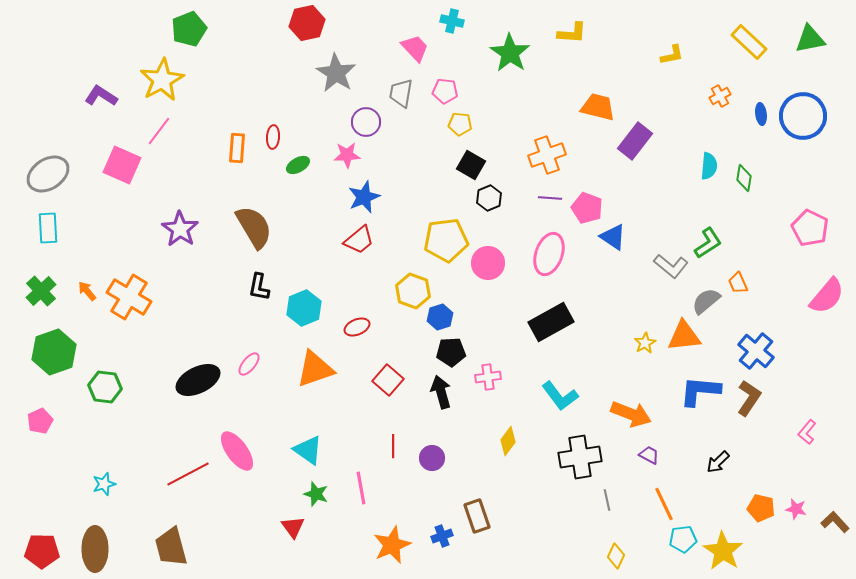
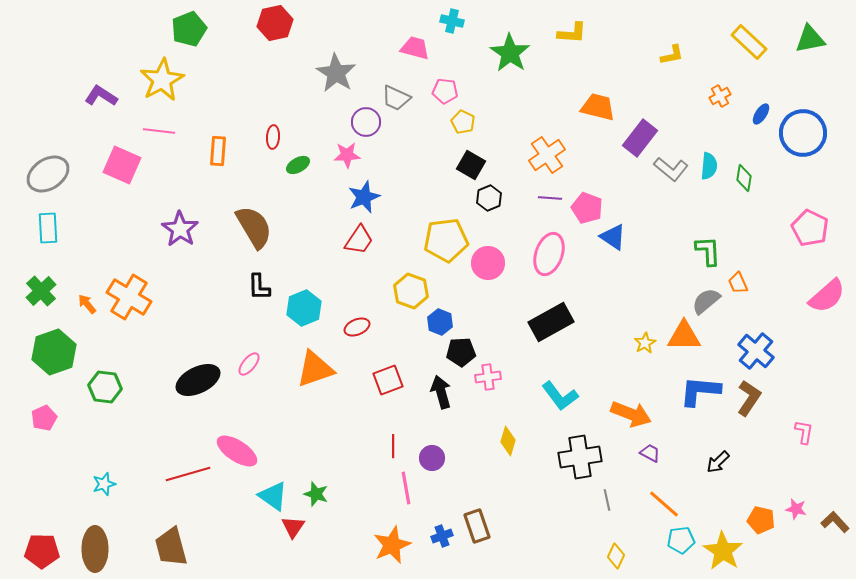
red hexagon at (307, 23): moved 32 px left
pink trapezoid at (415, 48): rotated 32 degrees counterclockwise
gray trapezoid at (401, 93): moved 5 px left, 5 px down; rotated 76 degrees counterclockwise
blue ellipse at (761, 114): rotated 40 degrees clockwise
blue circle at (803, 116): moved 17 px down
yellow pentagon at (460, 124): moved 3 px right, 2 px up; rotated 20 degrees clockwise
pink line at (159, 131): rotated 60 degrees clockwise
purple rectangle at (635, 141): moved 5 px right, 3 px up
orange rectangle at (237, 148): moved 19 px left, 3 px down
orange cross at (547, 155): rotated 15 degrees counterclockwise
red trapezoid at (359, 240): rotated 16 degrees counterclockwise
green L-shape at (708, 243): moved 8 px down; rotated 60 degrees counterclockwise
gray L-shape at (671, 266): moved 97 px up
black L-shape at (259, 287): rotated 12 degrees counterclockwise
orange arrow at (87, 291): moved 13 px down
yellow hexagon at (413, 291): moved 2 px left
pink semicircle at (827, 296): rotated 9 degrees clockwise
blue hexagon at (440, 317): moved 5 px down; rotated 20 degrees counterclockwise
orange triangle at (684, 336): rotated 6 degrees clockwise
black pentagon at (451, 352): moved 10 px right
red square at (388, 380): rotated 28 degrees clockwise
pink pentagon at (40, 421): moved 4 px right, 3 px up
pink L-shape at (807, 432): moved 3 px left; rotated 150 degrees clockwise
yellow diamond at (508, 441): rotated 20 degrees counterclockwise
cyan triangle at (308, 450): moved 35 px left, 46 px down
pink ellipse at (237, 451): rotated 21 degrees counterclockwise
purple trapezoid at (649, 455): moved 1 px right, 2 px up
red line at (188, 474): rotated 12 degrees clockwise
pink line at (361, 488): moved 45 px right
orange line at (664, 504): rotated 24 degrees counterclockwise
orange pentagon at (761, 508): moved 12 px down
brown rectangle at (477, 516): moved 10 px down
red triangle at (293, 527): rotated 10 degrees clockwise
cyan pentagon at (683, 539): moved 2 px left, 1 px down
